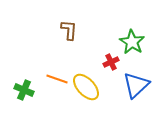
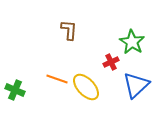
green cross: moved 9 px left
